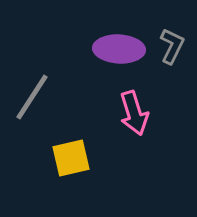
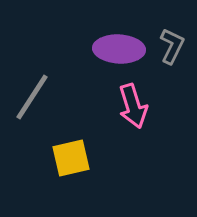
pink arrow: moved 1 px left, 7 px up
